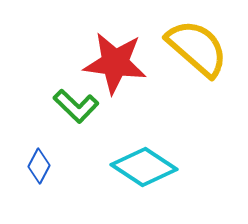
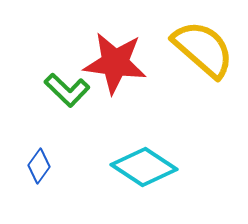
yellow semicircle: moved 6 px right, 1 px down
green L-shape: moved 9 px left, 16 px up
blue diamond: rotated 8 degrees clockwise
